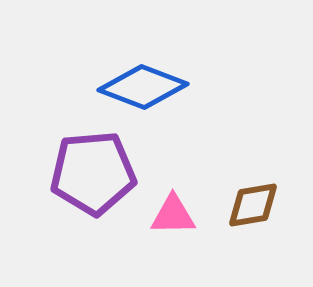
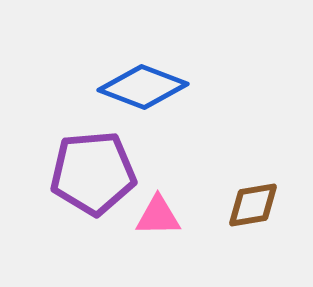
pink triangle: moved 15 px left, 1 px down
